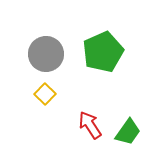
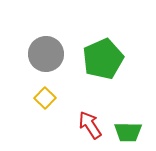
green pentagon: moved 7 px down
yellow square: moved 4 px down
green trapezoid: rotated 56 degrees clockwise
